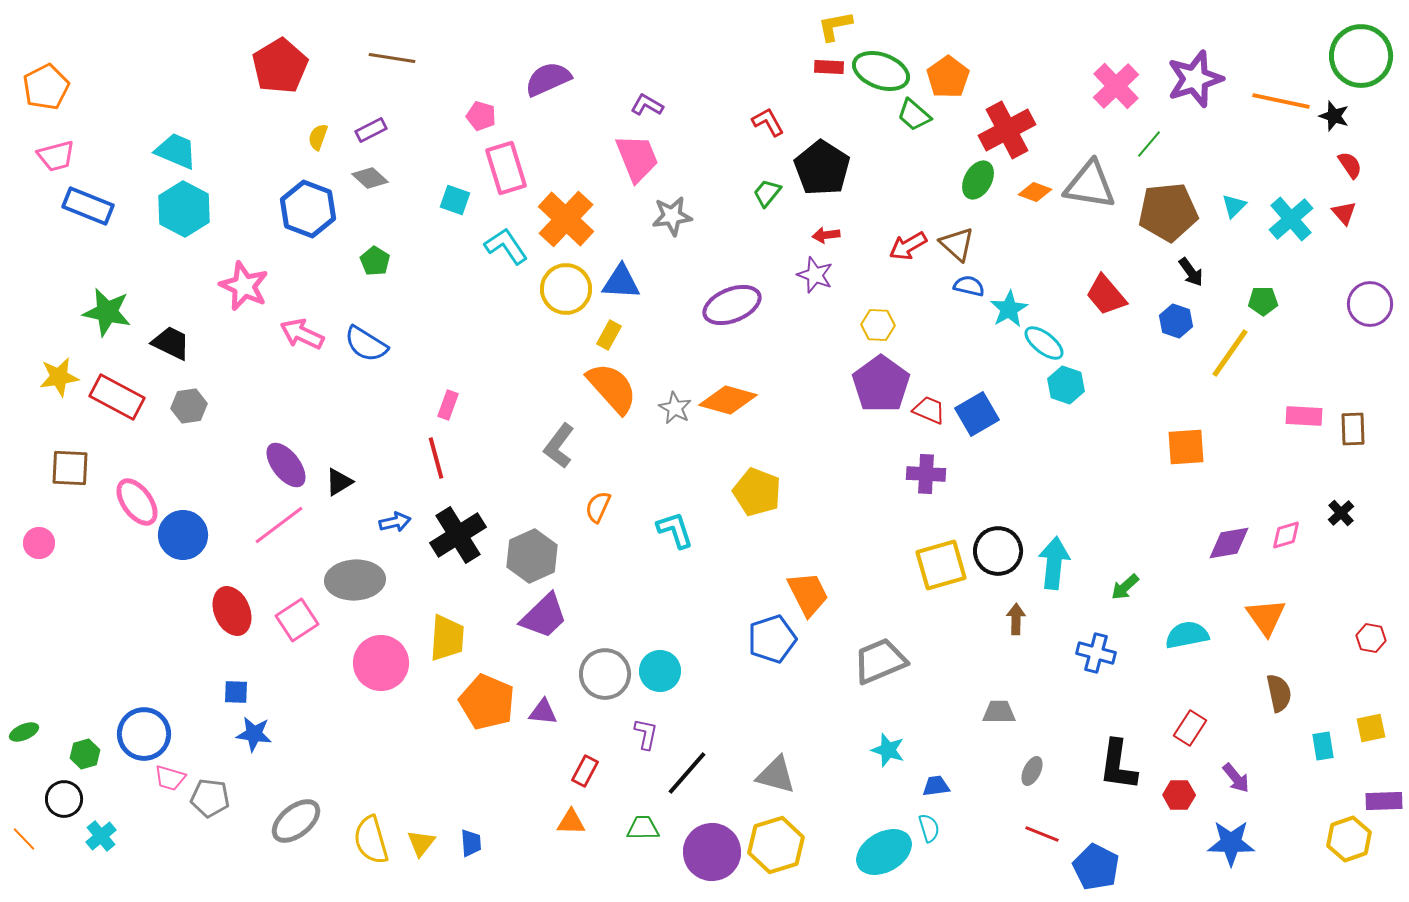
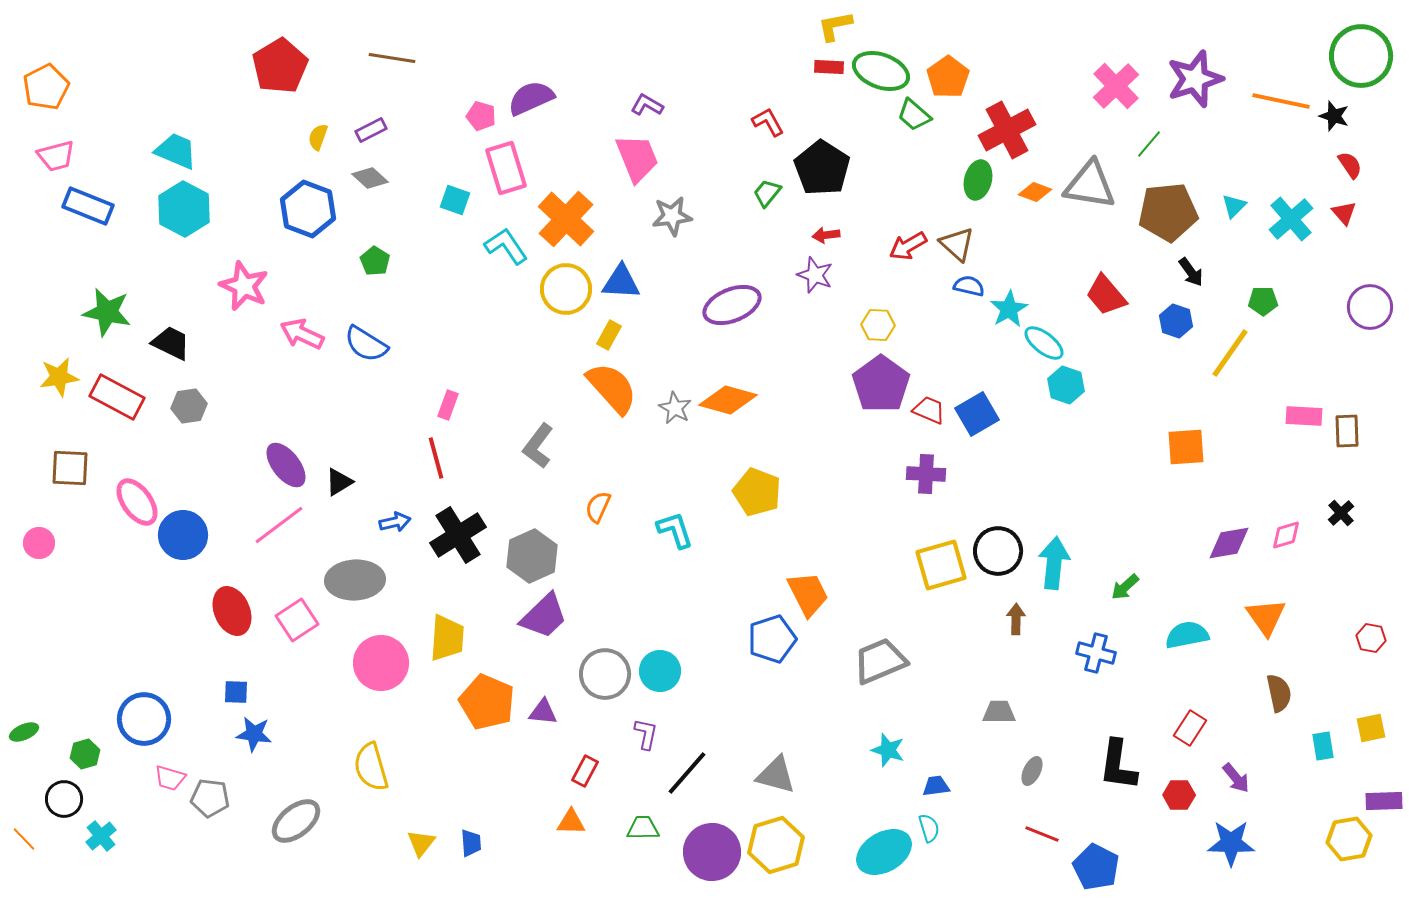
purple semicircle at (548, 79): moved 17 px left, 19 px down
green ellipse at (978, 180): rotated 15 degrees counterclockwise
purple circle at (1370, 304): moved 3 px down
brown rectangle at (1353, 429): moved 6 px left, 2 px down
gray L-shape at (559, 446): moved 21 px left
blue circle at (144, 734): moved 15 px up
yellow hexagon at (1349, 839): rotated 9 degrees clockwise
yellow semicircle at (371, 840): moved 73 px up
